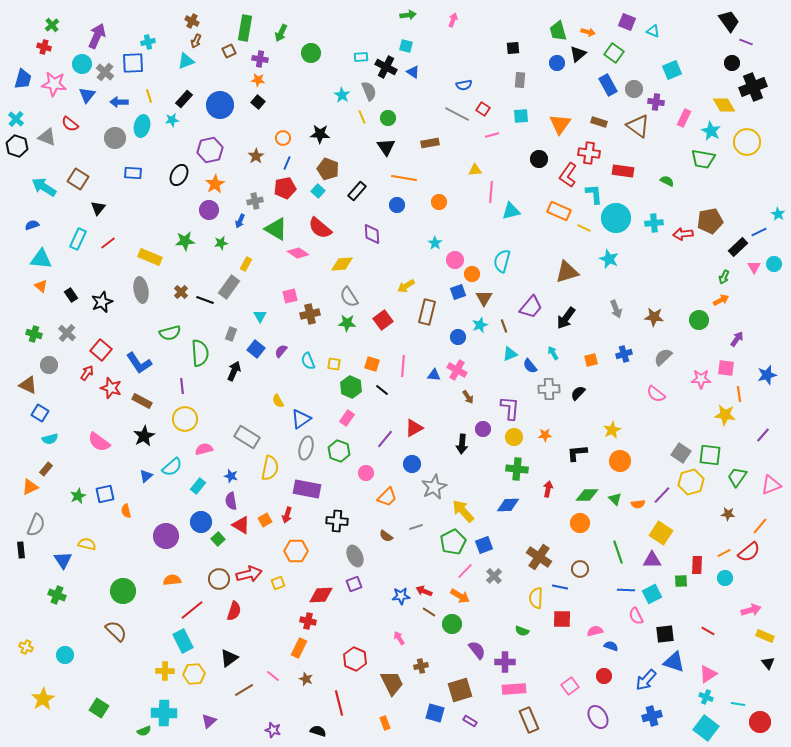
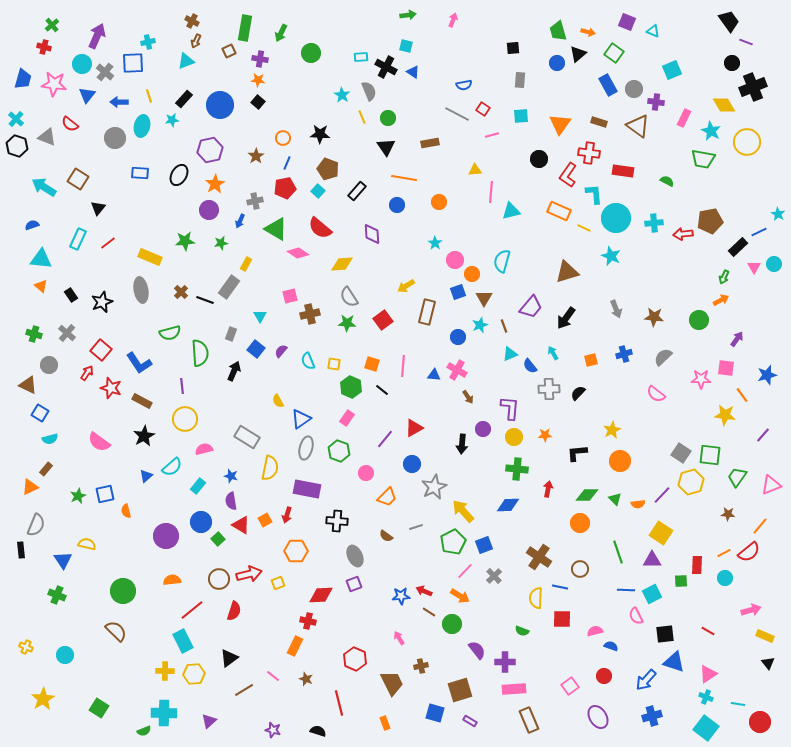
blue rectangle at (133, 173): moved 7 px right
cyan star at (609, 259): moved 2 px right, 3 px up
orange line at (739, 394): moved 3 px right, 1 px down; rotated 28 degrees counterclockwise
orange rectangle at (299, 648): moved 4 px left, 2 px up
